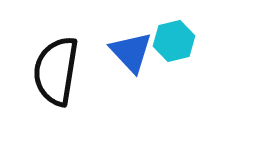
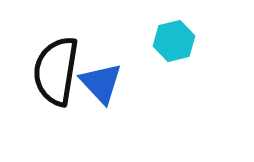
blue triangle: moved 30 px left, 31 px down
